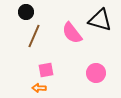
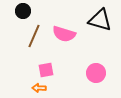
black circle: moved 3 px left, 1 px up
pink semicircle: moved 8 px left, 1 px down; rotated 35 degrees counterclockwise
